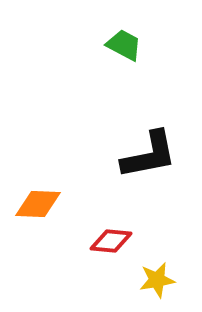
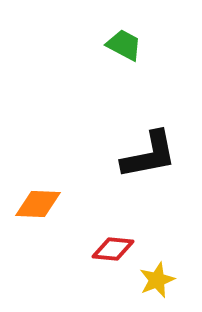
red diamond: moved 2 px right, 8 px down
yellow star: rotated 12 degrees counterclockwise
